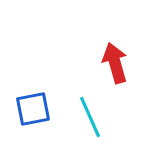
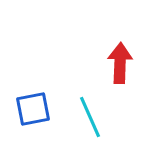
red arrow: moved 5 px right; rotated 18 degrees clockwise
